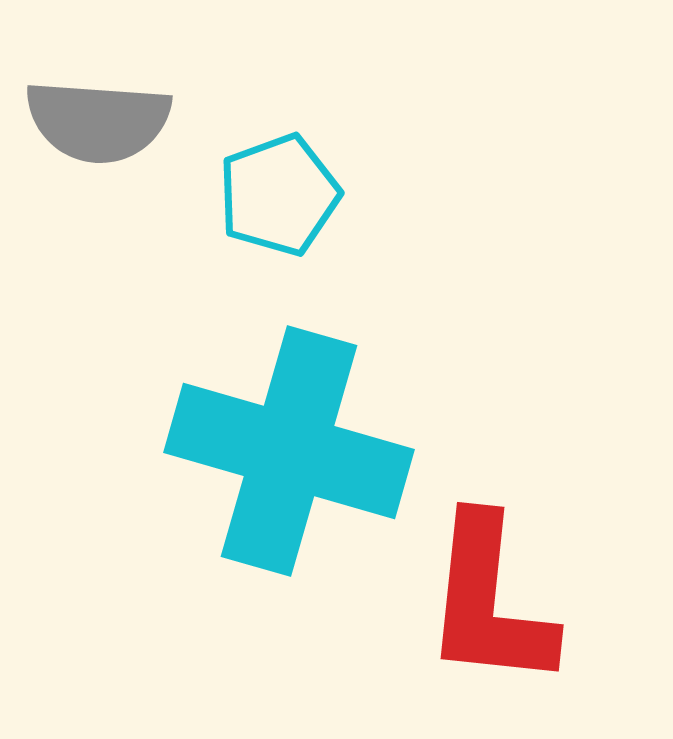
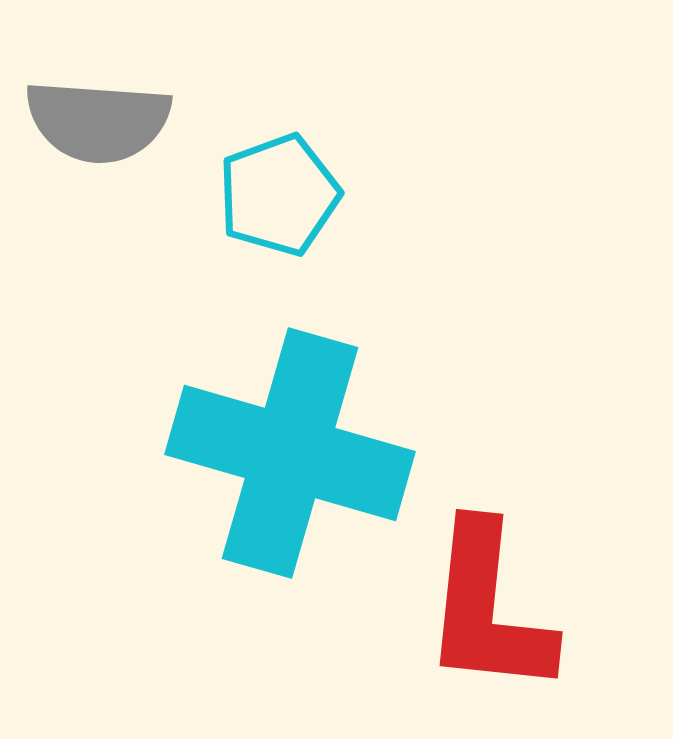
cyan cross: moved 1 px right, 2 px down
red L-shape: moved 1 px left, 7 px down
